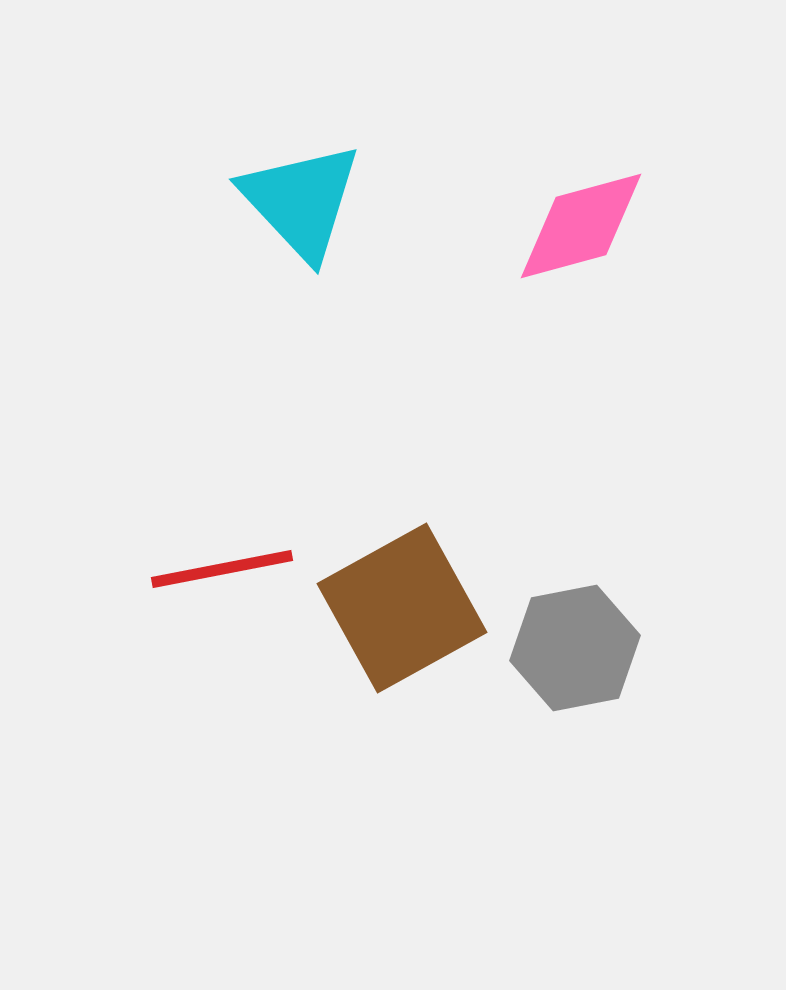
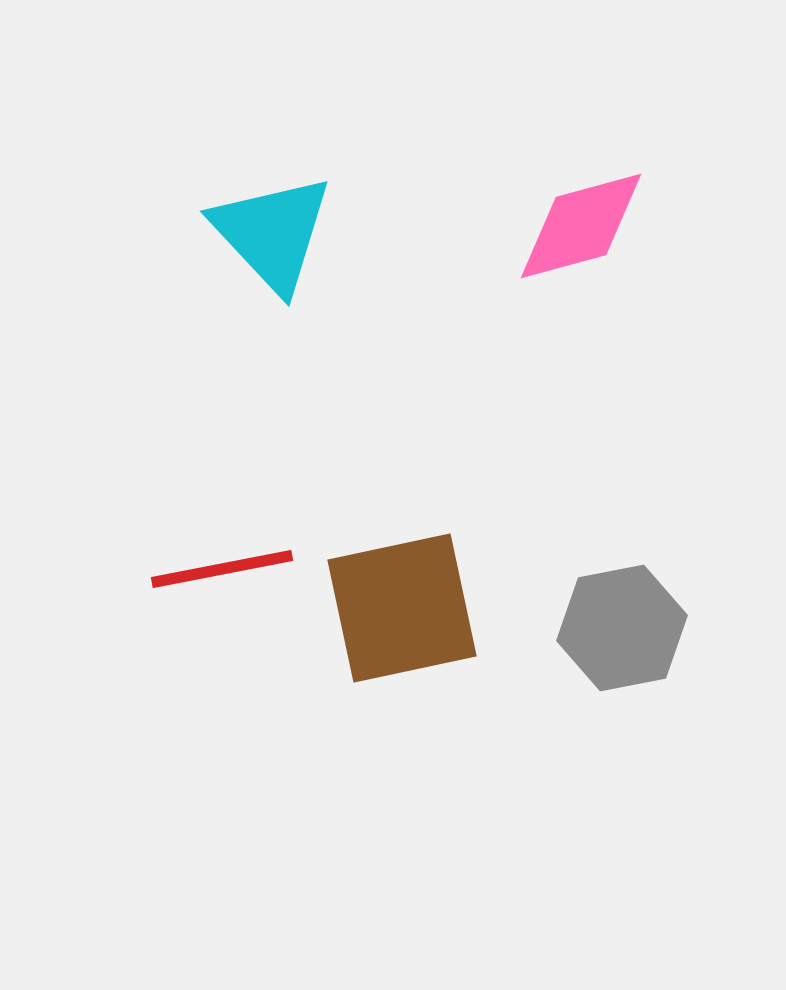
cyan triangle: moved 29 px left, 32 px down
brown square: rotated 17 degrees clockwise
gray hexagon: moved 47 px right, 20 px up
